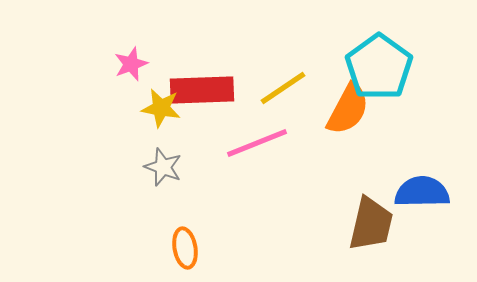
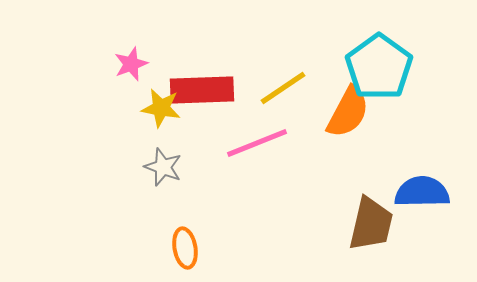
orange semicircle: moved 3 px down
